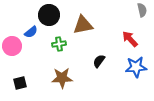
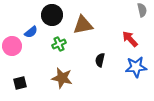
black circle: moved 3 px right
green cross: rotated 16 degrees counterclockwise
black semicircle: moved 1 px right, 1 px up; rotated 24 degrees counterclockwise
brown star: rotated 15 degrees clockwise
